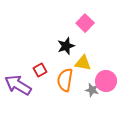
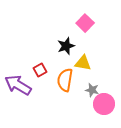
pink circle: moved 2 px left, 23 px down
